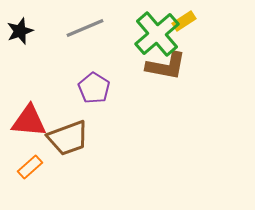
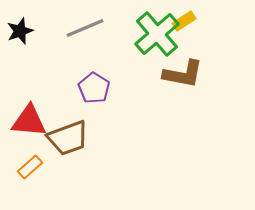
brown L-shape: moved 17 px right, 8 px down
